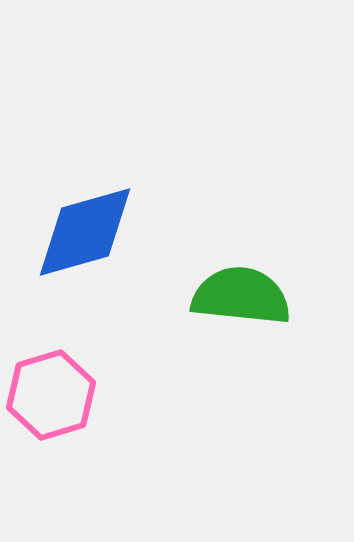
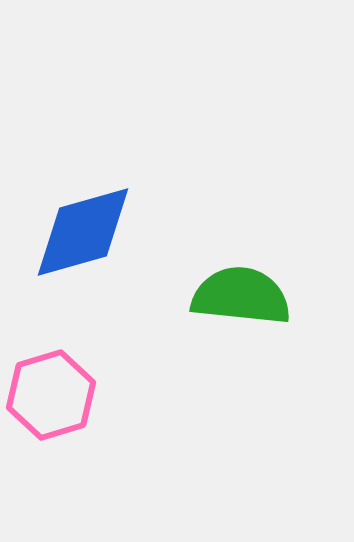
blue diamond: moved 2 px left
